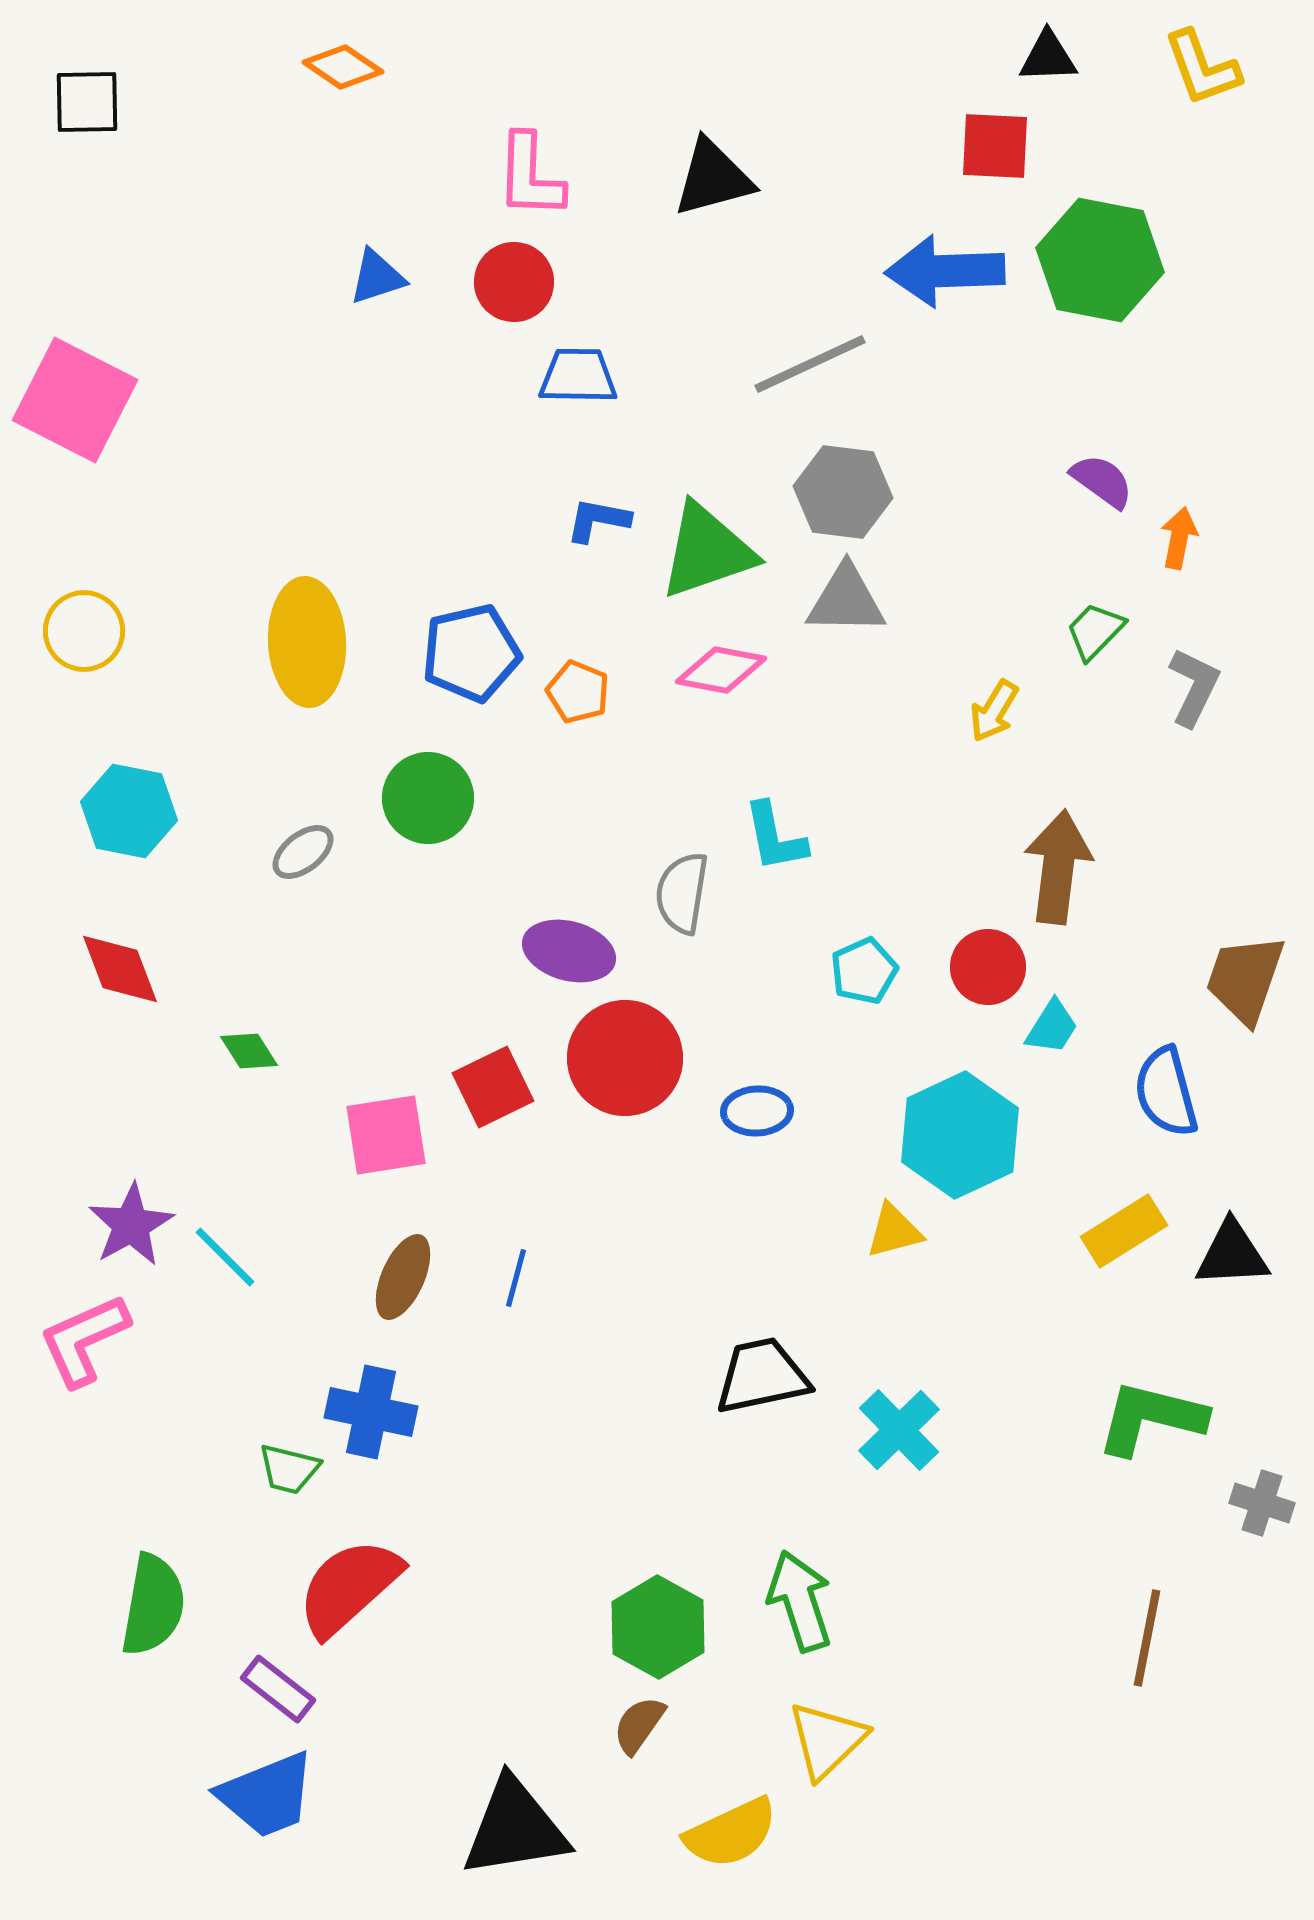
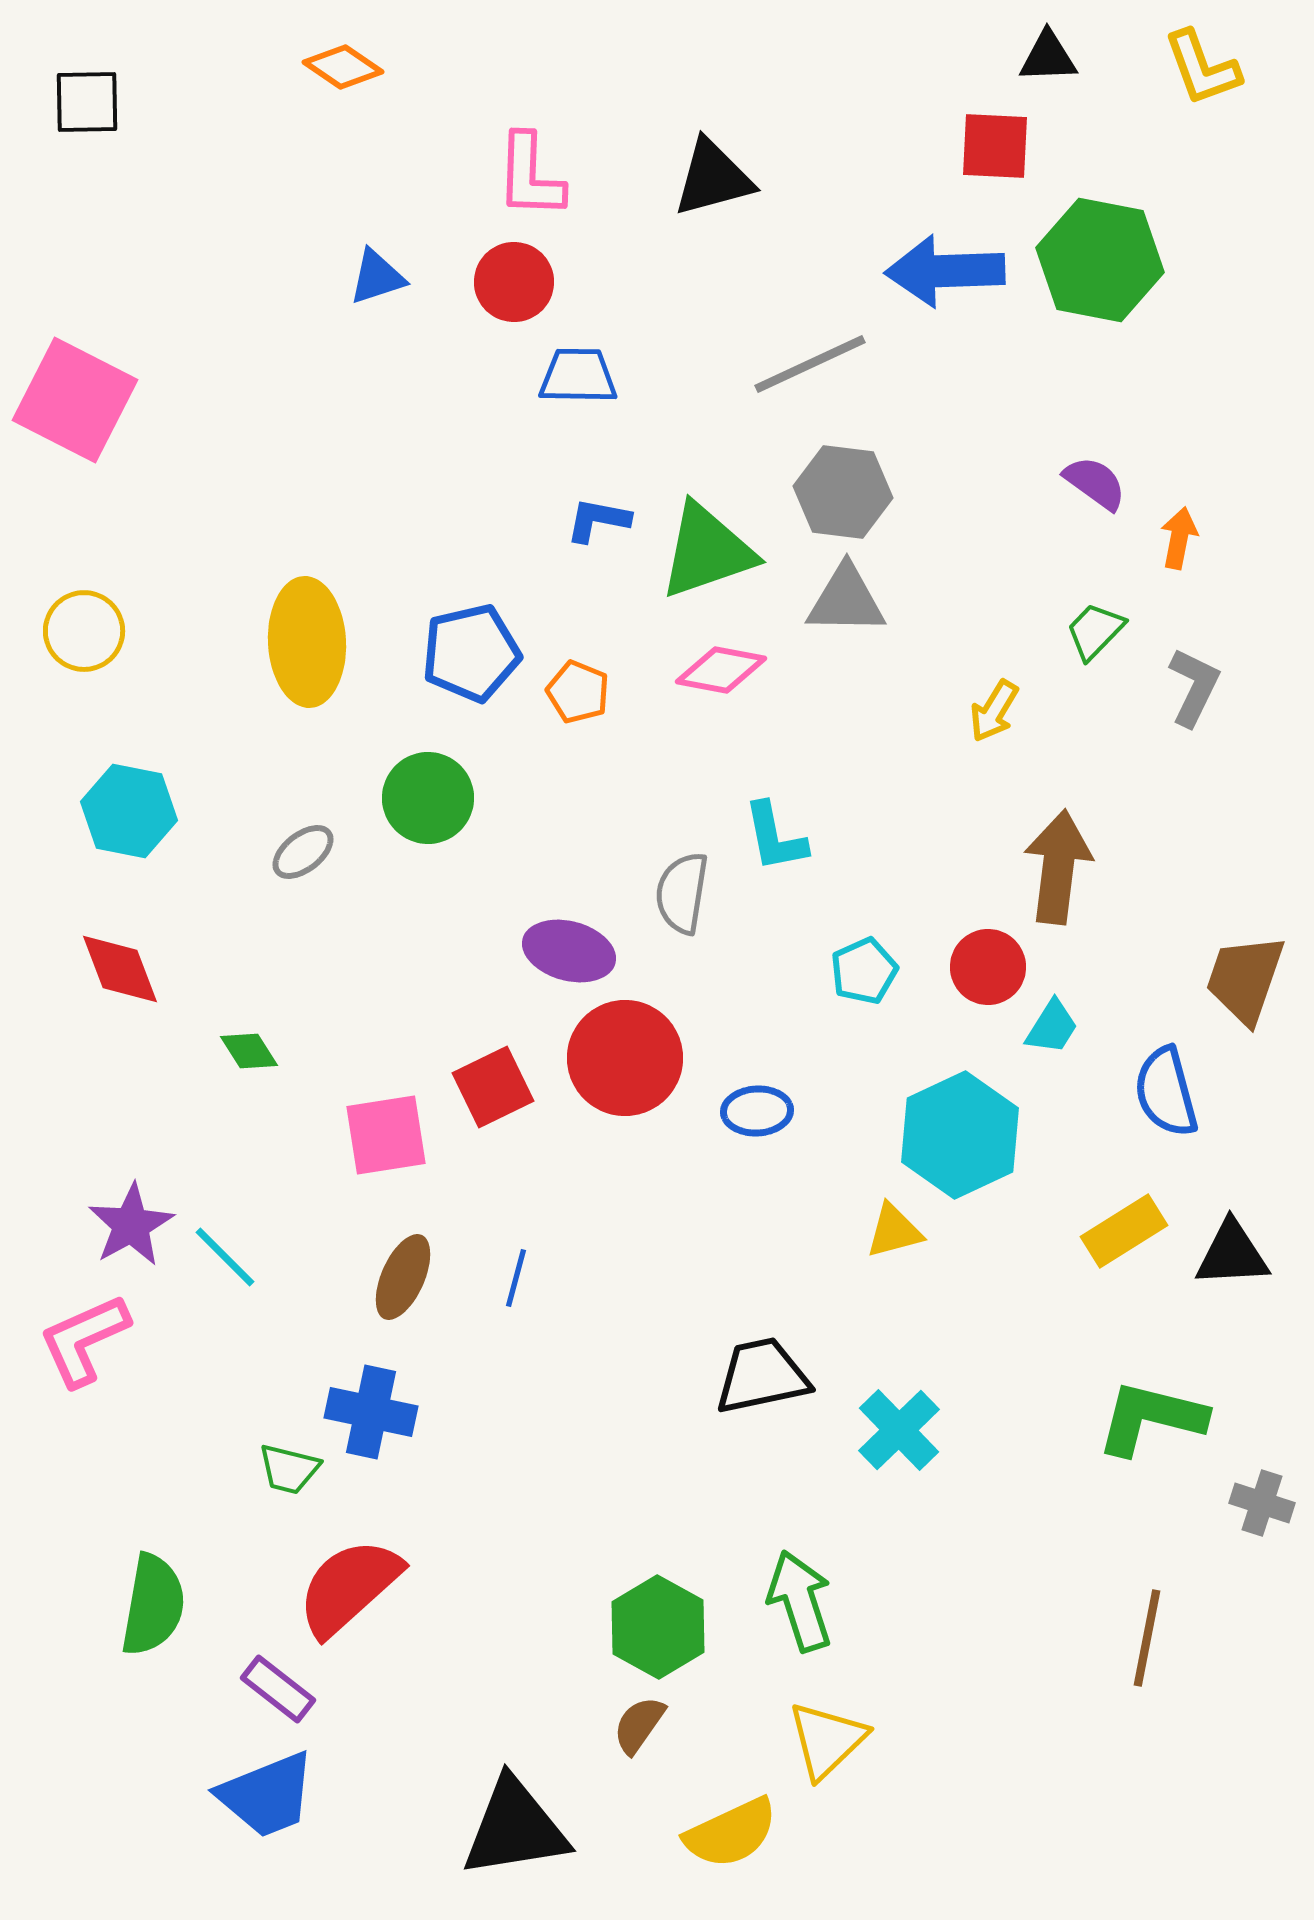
purple semicircle at (1102, 481): moved 7 px left, 2 px down
